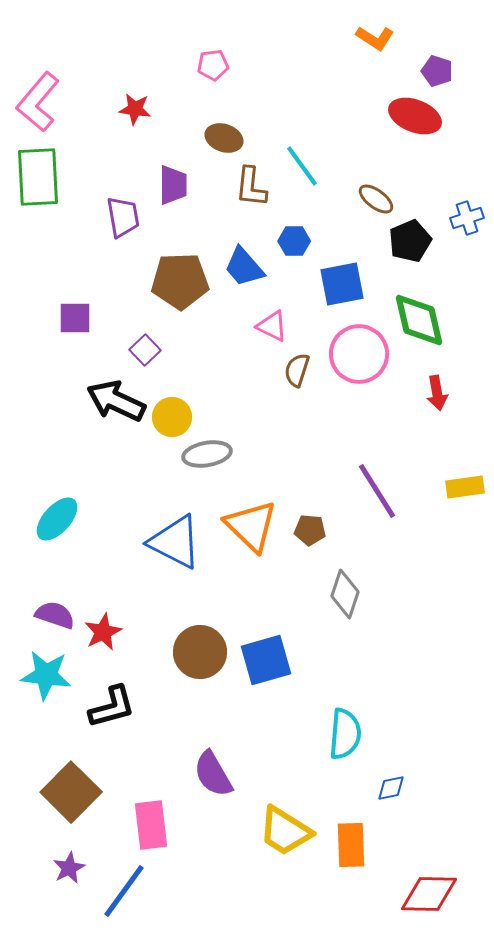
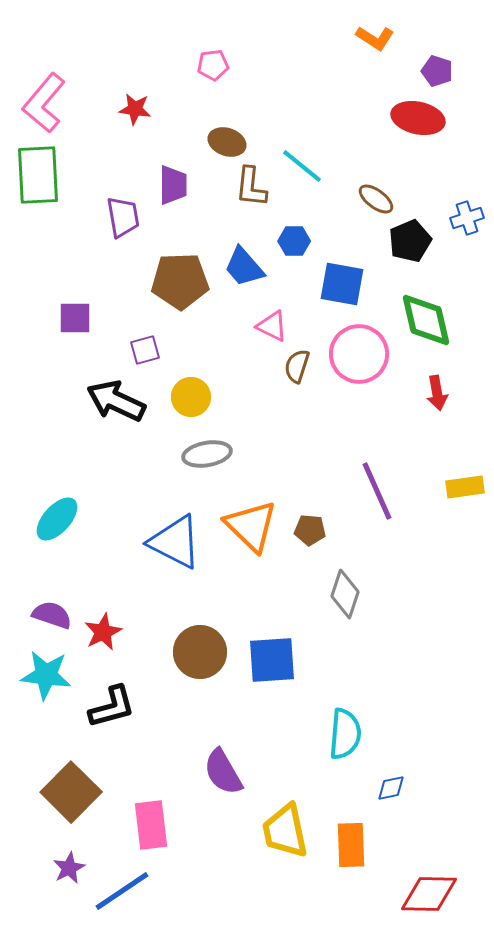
pink L-shape at (38, 102): moved 6 px right, 1 px down
red ellipse at (415, 116): moved 3 px right, 2 px down; rotated 9 degrees counterclockwise
brown ellipse at (224, 138): moved 3 px right, 4 px down
cyan line at (302, 166): rotated 15 degrees counterclockwise
green rectangle at (38, 177): moved 2 px up
blue square at (342, 284): rotated 21 degrees clockwise
green diamond at (419, 320): moved 7 px right
purple square at (145, 350): rotated 28 degrees clockwise
brown semicircle at (297, 370): moved 4 px up
yellow circle at (172, 417): moved 19 px right, 20 px up
purple line at (377, 491): rotated 8 degrees clockwise
purple semicircle at (55, 615): moved 3 px left
blue square at (266, 660): moved 6 px right; rotated 12 degrees clockwise
purple semicircle at (213, 774): moved 10 px right, 2 px up
yellow trapezoid at (285, 831): rotated 46 degrees clockwise
blue line at (124, 891): moved 2 px left; rotated 20 degrees clockwise
